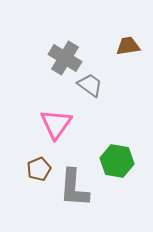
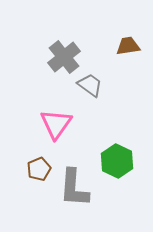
gray cross: moved 1 px left, 1 px up; rotated 20 degrees clockwise
green hexagon: rotated 16 degrees clockwise
